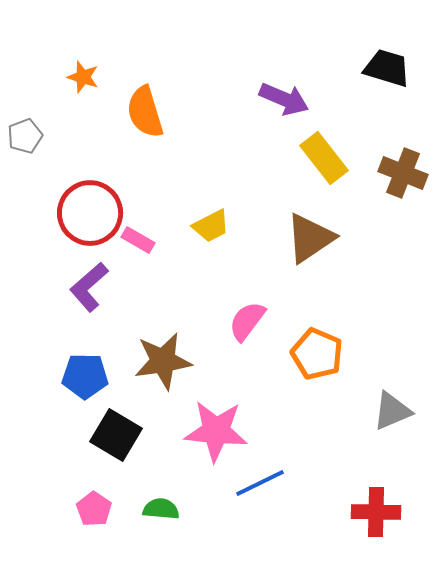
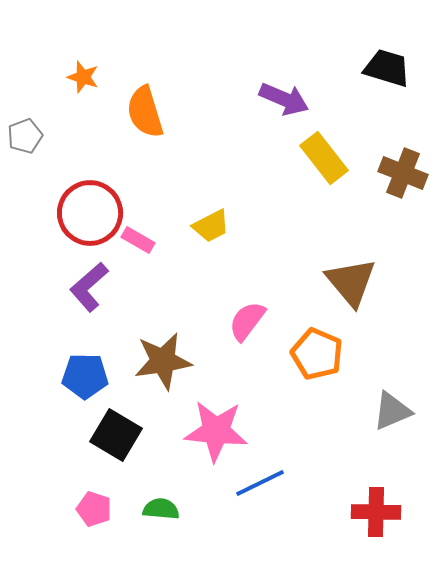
brown triangle: moved 41 px right, 44 px down; rotated 36 degrees counterclockwise
pink pentagon: rotated 16 degrees counterclockwise
